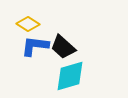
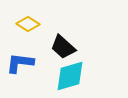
blue L-shape: moved 15 px left, 17 px down
